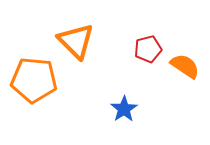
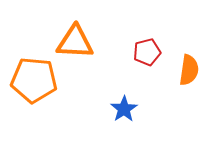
orange triangle: moved 1 px left, 1 px down; rotated 42 degrees counterclockwise
red pentagon: moved 1 px left, 3 px down
orange semicircle: moved 4 px right, 4 px down; rotated 64 degrees clockwise
